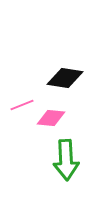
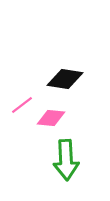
black diamond: moved 1 px down
pink line: rotated 15 degrees counterclockwise
